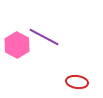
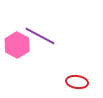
purple line: moved 4 px left, 1 px up
